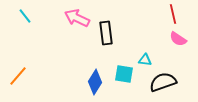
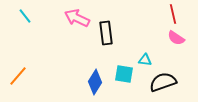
pink semicircle: moved 2 px left, 1 px up
